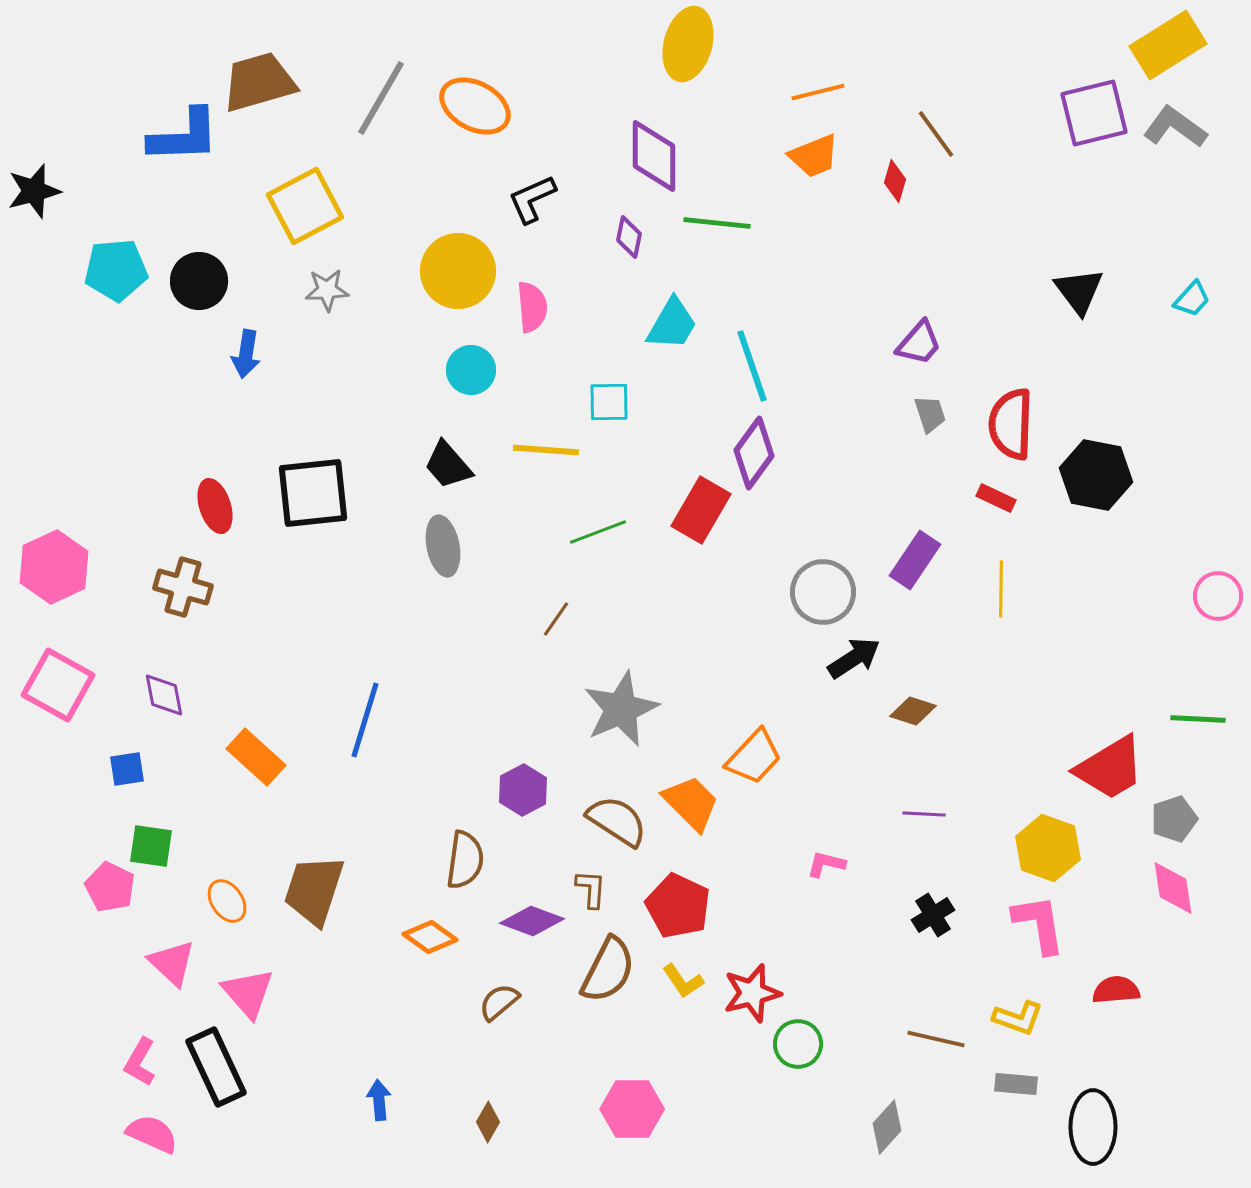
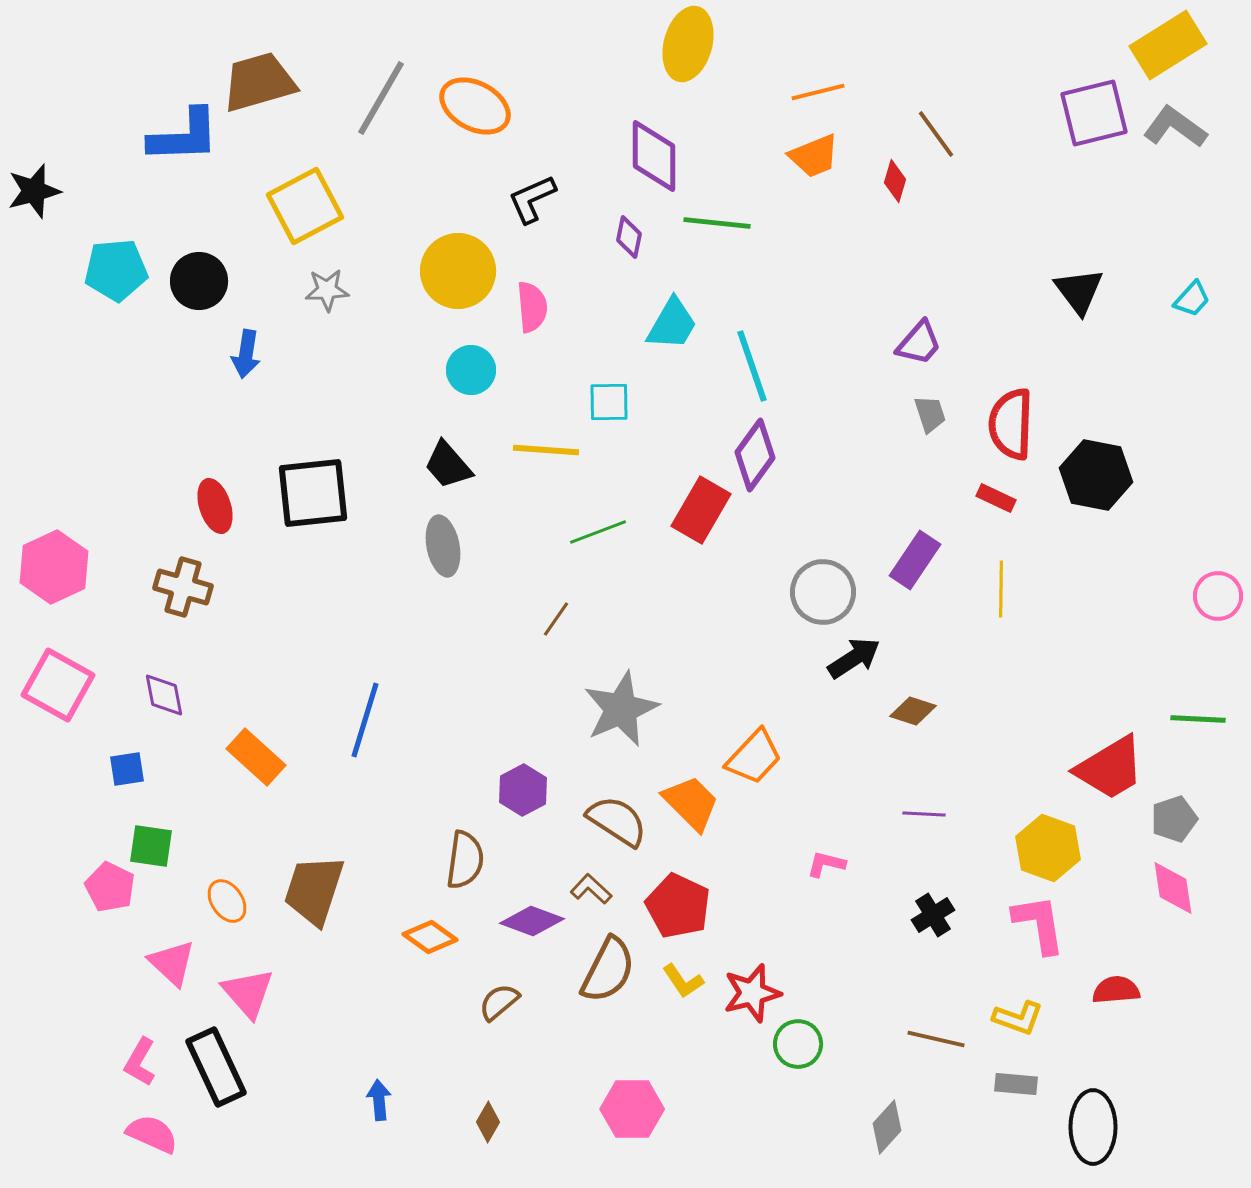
purple diamond at (754, 453): moved 1 px right, 2 px down
brown L-shape at (591, 889): rotated 51 degrees counterclockwise
